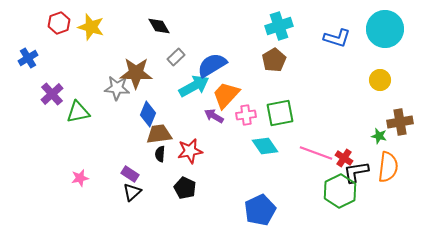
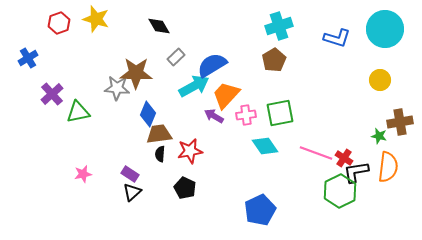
yellow star: moved 5 px right, 8 px up
pink star: moved 3 px right, 4 px up
